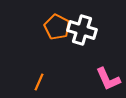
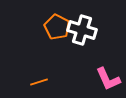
orange line: rotated 48 degrees clockwise
